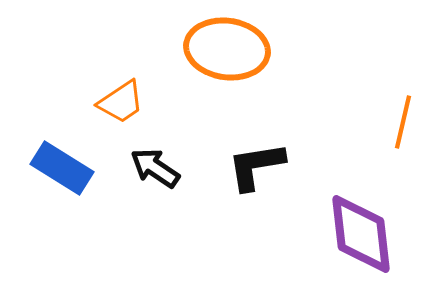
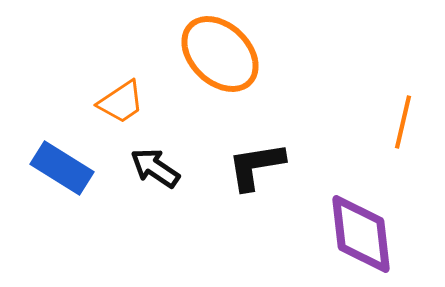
orange ellipse: moved 7 px left, 5 px down; rotated 36 degrees clockwise
